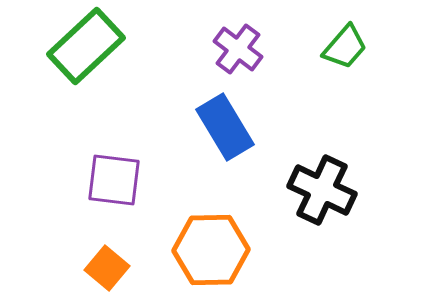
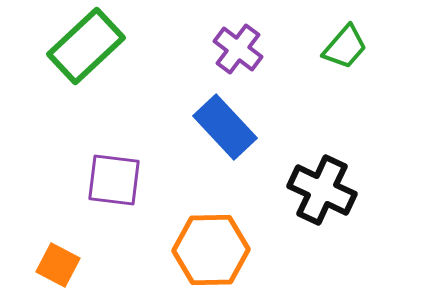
blue rectangle: rotated 12 degrees counterclockwise
orange square: moved 49 px left, 3 px up; rotated 12 degrees counterclockwise
